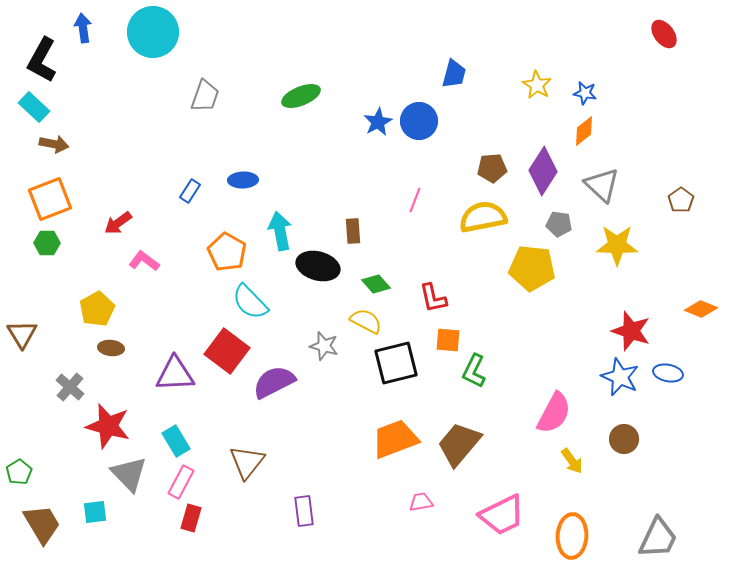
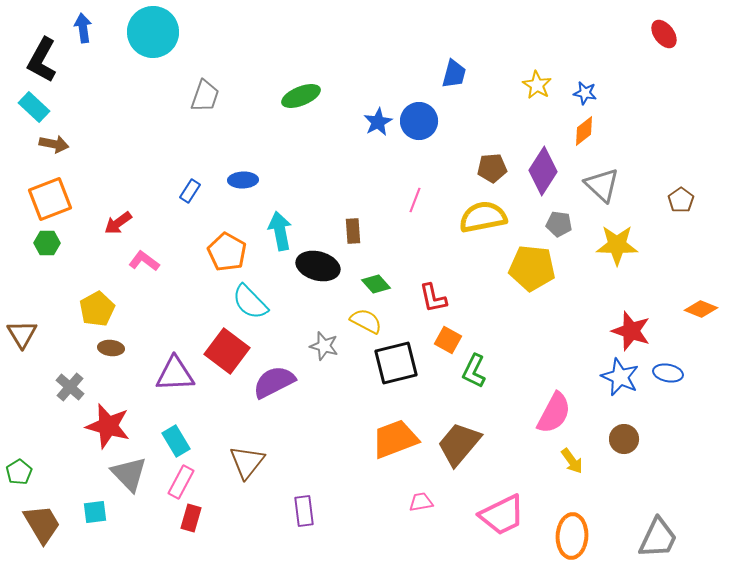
orange square at (448, 340): rotated 24 degrees clockwise
